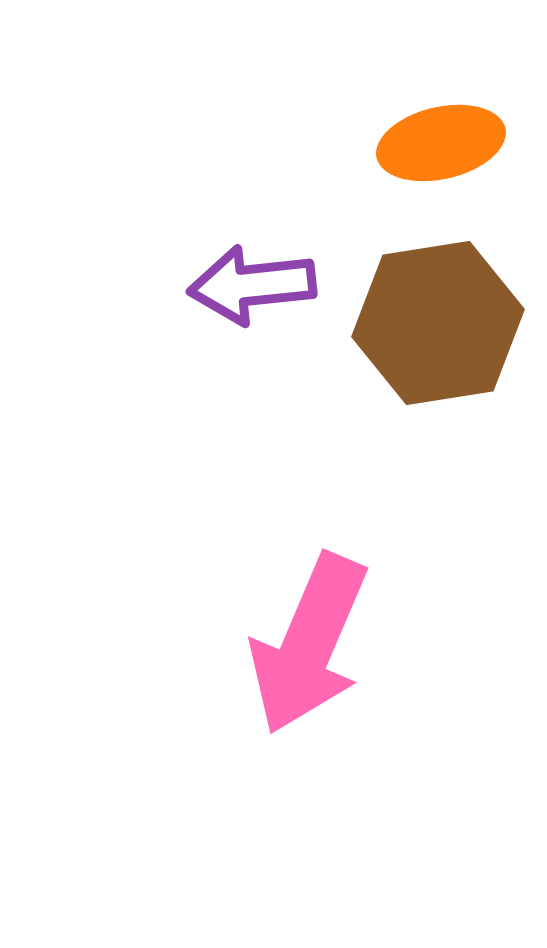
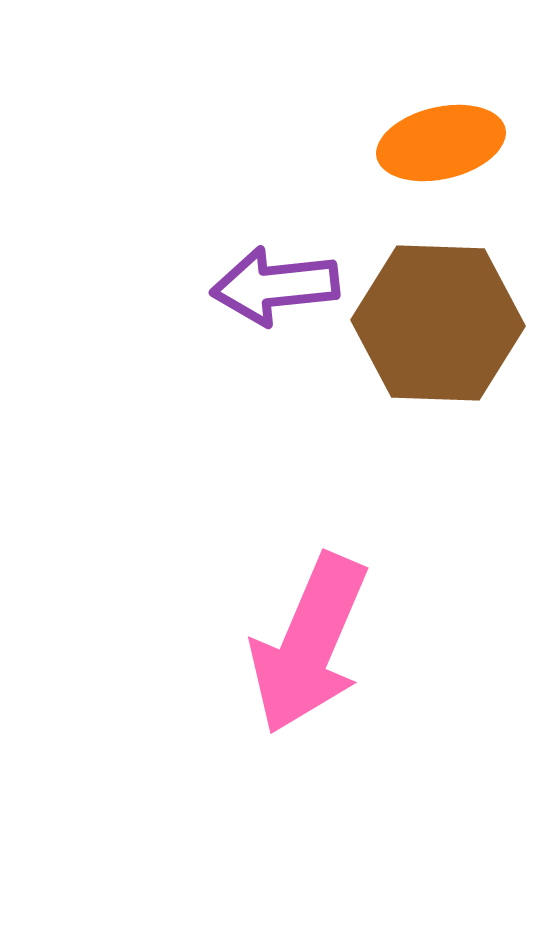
purple arrow: moved 23 px right, 1 px down
brown hexagon: rotated 11 degrees clockwise
